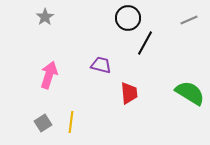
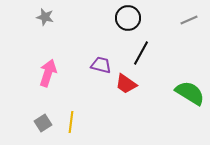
gray star: rotated 24 degrees counterclockwise
black line: moved 4 px left, 10 px down
pink arrow: moved 1 px left, 2 px up
red trapezoid: moved 3 px left, 9 px up; rotated 130 degrees clockwise
